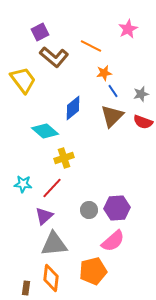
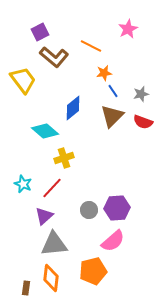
cyan star: rotated 18 degrees clockwise
